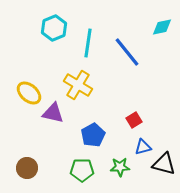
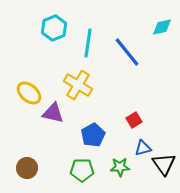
blue triangle: moved 1 px down
black triangle: rotated 40 degrees clockwise
